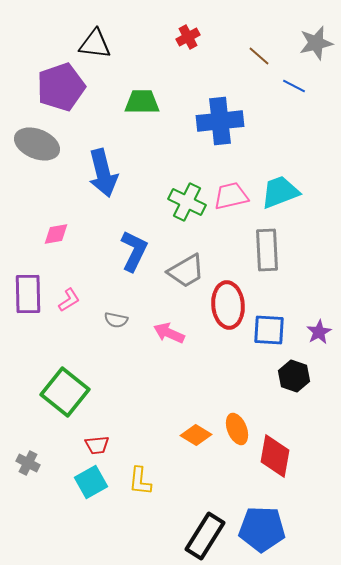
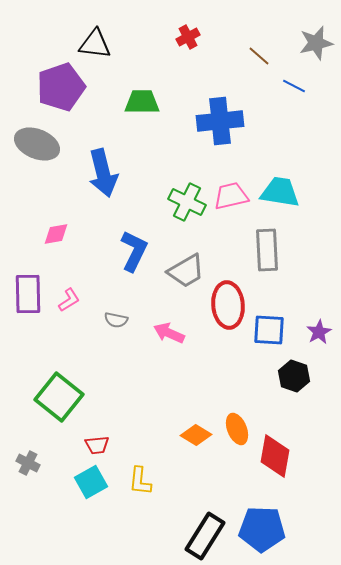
cyan trapezoid: rotated 30 degrees clockwise
green square: moved 6 px left, 5 px down
